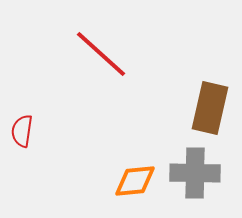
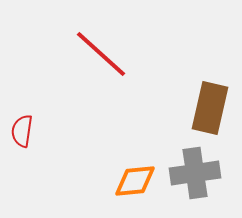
gray cross: rotated 9 degrees counterclockwise
